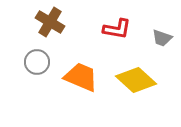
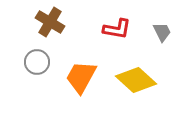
gray trapezoid: moved 6 px up; rotated 135 degrees counterclockwise
orange trapezoid: rotated 84 degrees counterclockwise
